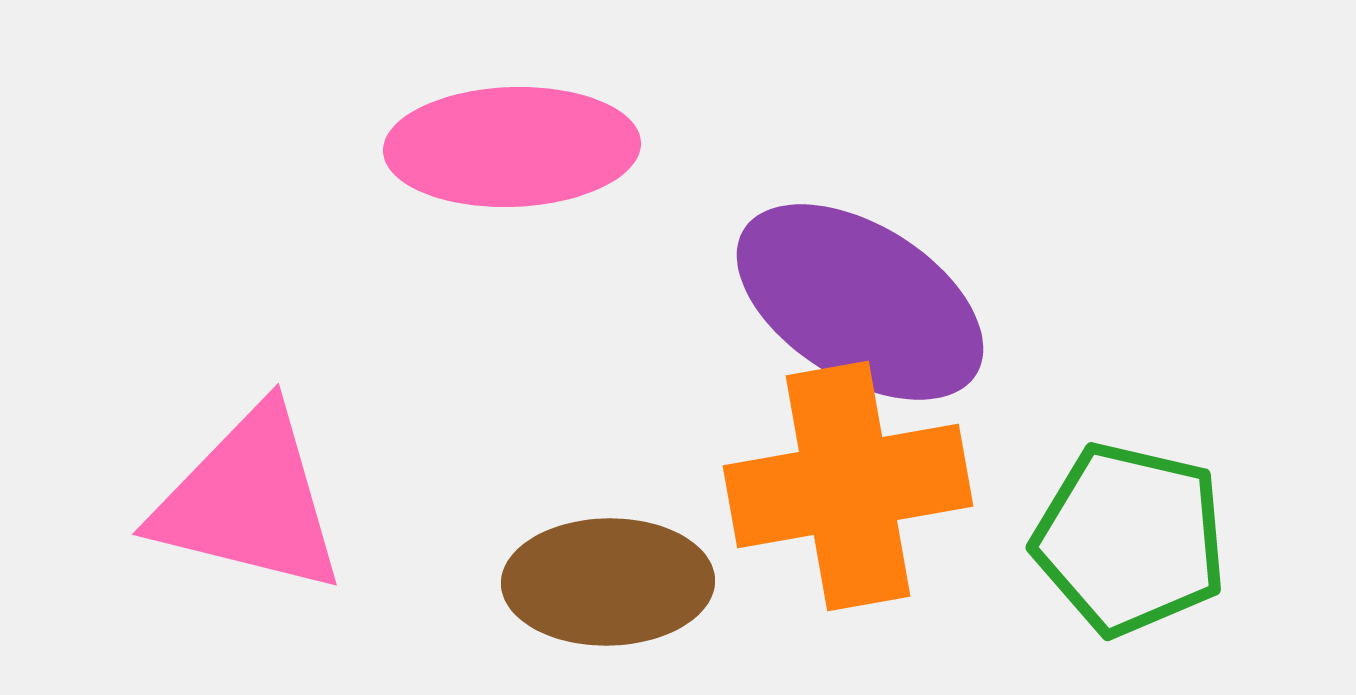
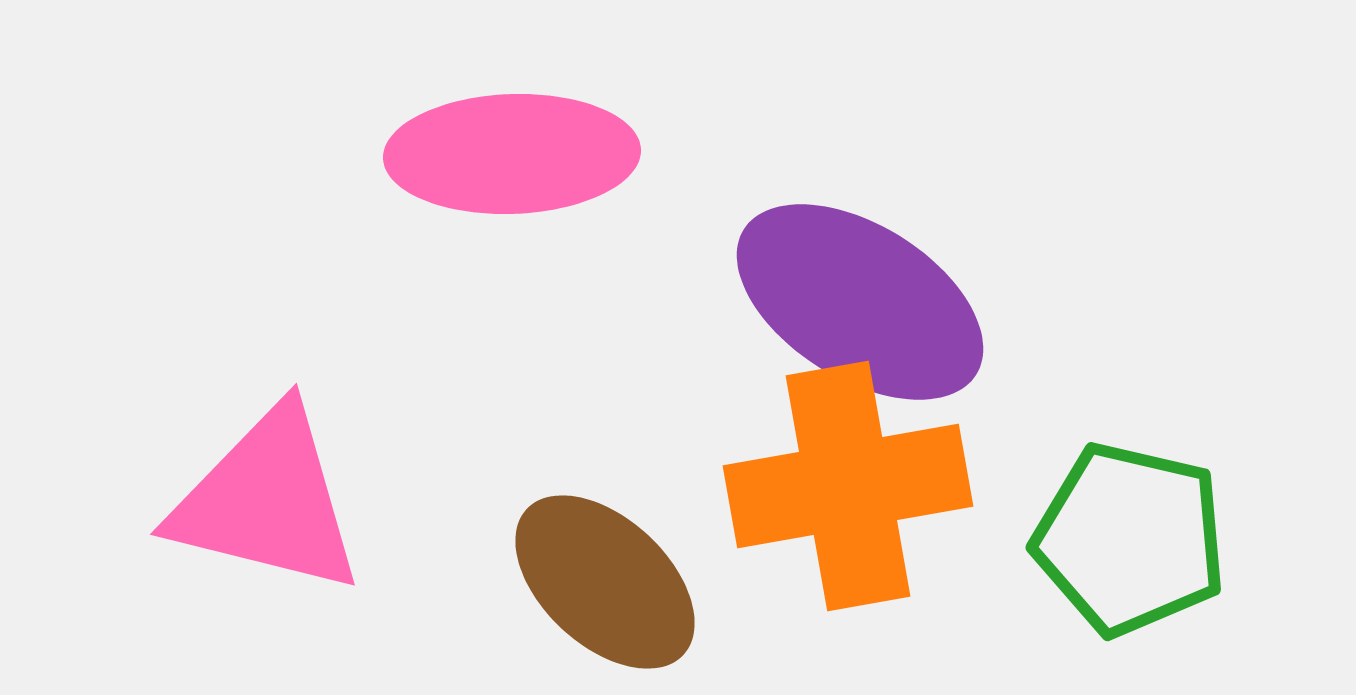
pink ellipse: moved 7 px down
pink triangle: moved 18 px right
brown ellipse: moved 3 px left; rotated 44 degrees clockwise
